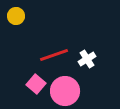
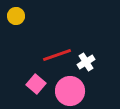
red line: moved 3 px right
white cross: moved 1 px left, 3 px down
pink circle: moved 5 px right
